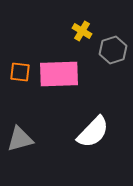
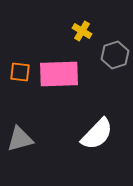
gray hexagon: moved 2 px right, 5 px down
white semicircle: moved 4 px right, 2 px down
